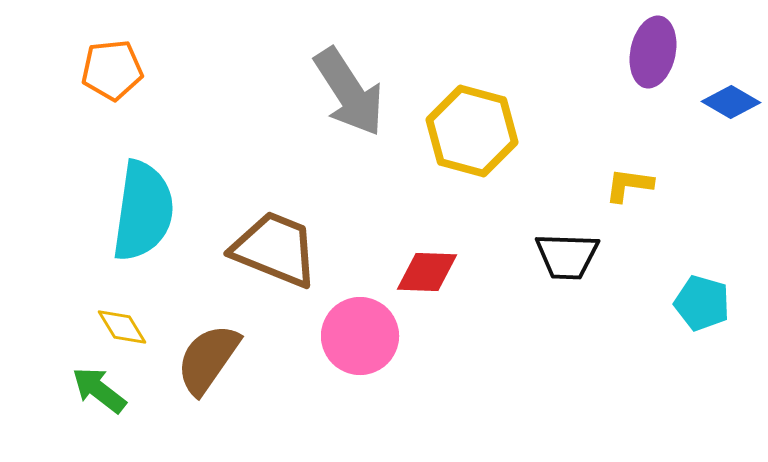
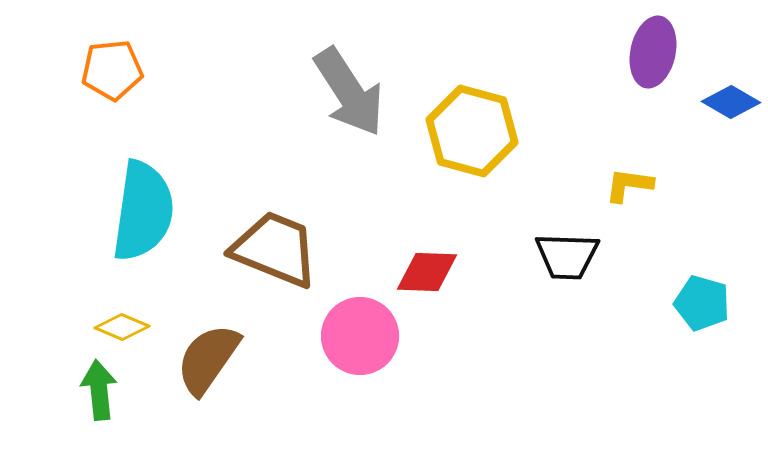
yellow diamond: rotated 36 degrees counterclockwise
green arrow: rotated 46 degrees clockwise
